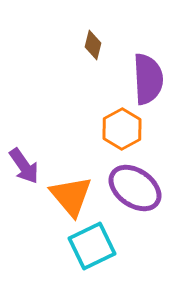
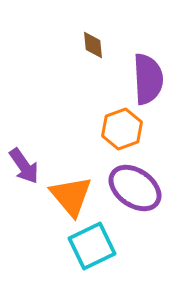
brown diamond: rotated 20 degrees counterclockwise
orange hexagon: rotated 9 degrees clockwise
